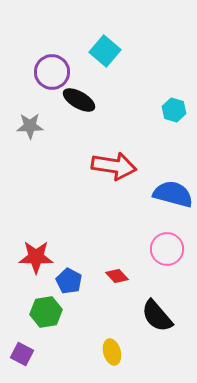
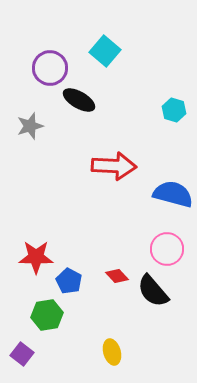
purple circle: moved 2 px left, 4 px up
gray star: rotated 16 degrees counterclockwise
red arrow: rotated 6 degrees counterclockwise
green hexagon: moved 1 px right, 3 px down
black semicircle: moved 4 px left, 25 px up
purple square: rotated 10 degrees clockwise
